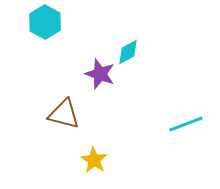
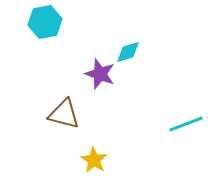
cyan hexagon: rotated 20 degrees clockwise
cyan diamond: rotated 12 degrees clockwise
